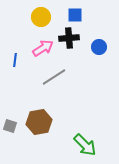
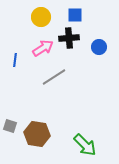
brown hexagon: moved 2 px left, 12 px down; rotated 20 degrees clockwise
